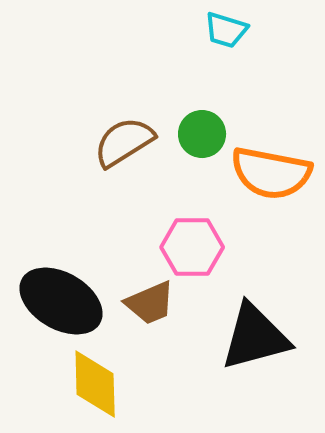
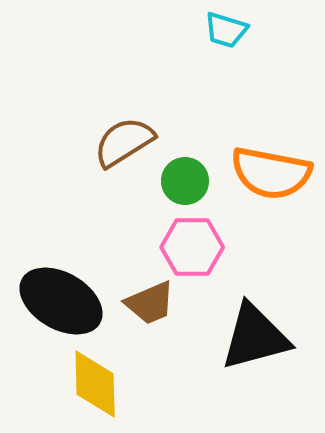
green circle: moved 17 px left, 47 px down
